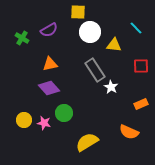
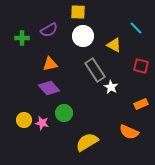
white circle: moved 7 px left, 4 px down
green cross: rotated 32 degrees counterclockwise
yellow triangle: rotated 21 degrees clockwise
red square: rotated 14 degrees clockwise
pink star: moved 2 px left
